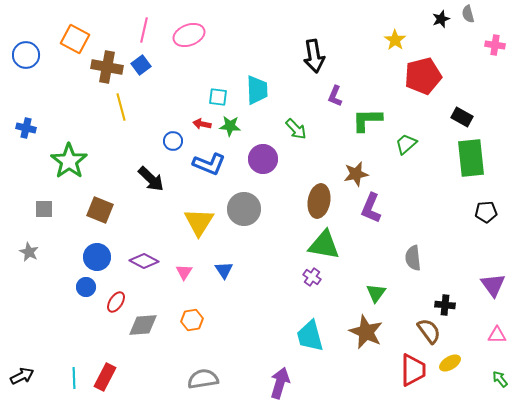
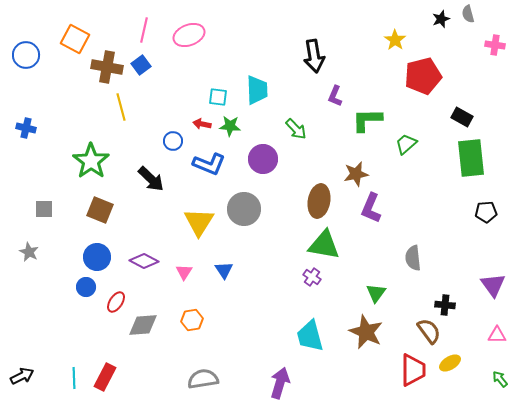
green star at (69, 161): moved 22 px right
